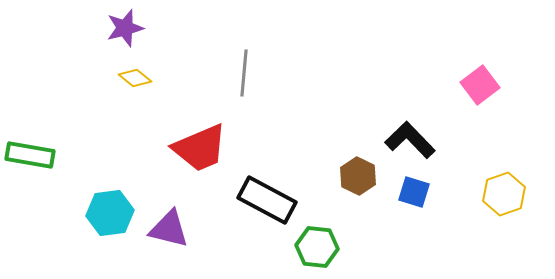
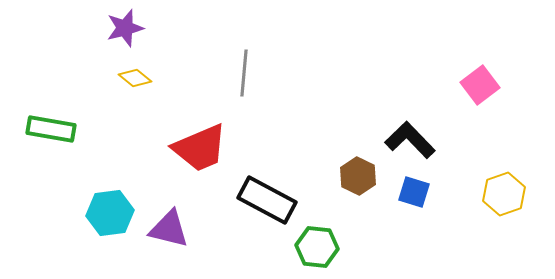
green rectangle: moved 21 px right, 26 px up
